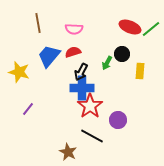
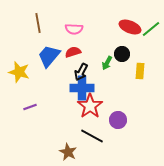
purple line: moved 2 px right, 2 px up; rotated 32 degrees clockwise
